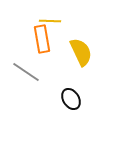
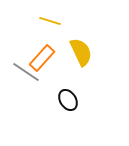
yellow line: rotated 15 degrees clockwise
orange rectangle: moved 19 px down; rotated 52 degrees clockwise
black ellipse: moved 3 px left, 1 px down
